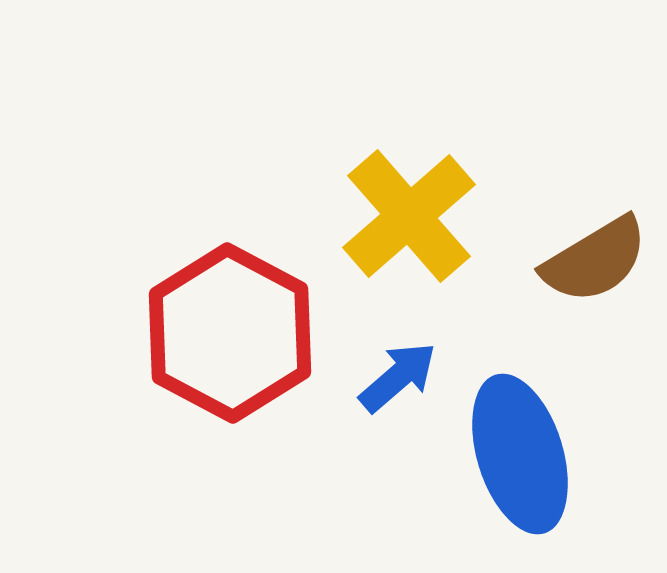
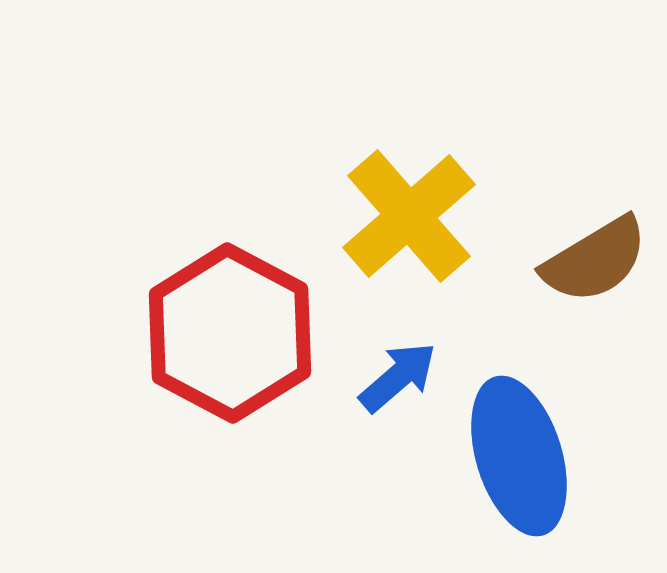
blue ellipse: moved 1 px left, 2 px down
